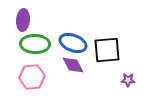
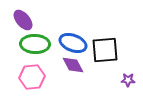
purple ellipse: rotated 45 degrees counterclockwise
black square: moved 2 px left
